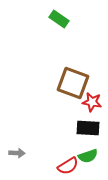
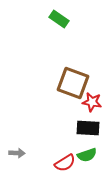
green semicircle: moved 1 px left, 1 px up
red semicircle: moved 3 px left, 3 px up
